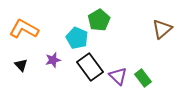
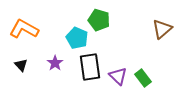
green pentagon: rotated 25 degrees counterclockwise
purple star: moved 2 px right, 3 px down; rotated 21 degrees counterclockwise
black rectangle: rotated 28 degrees clockwise
